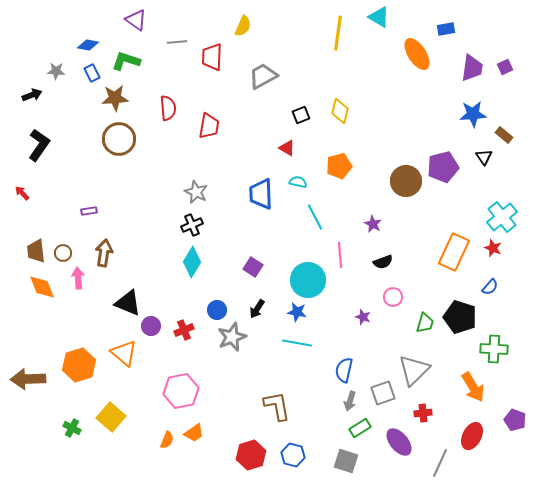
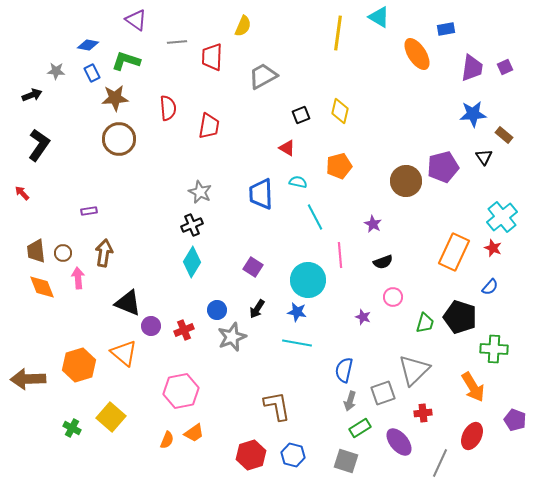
gray star at (196, 192): moved 4 px right
